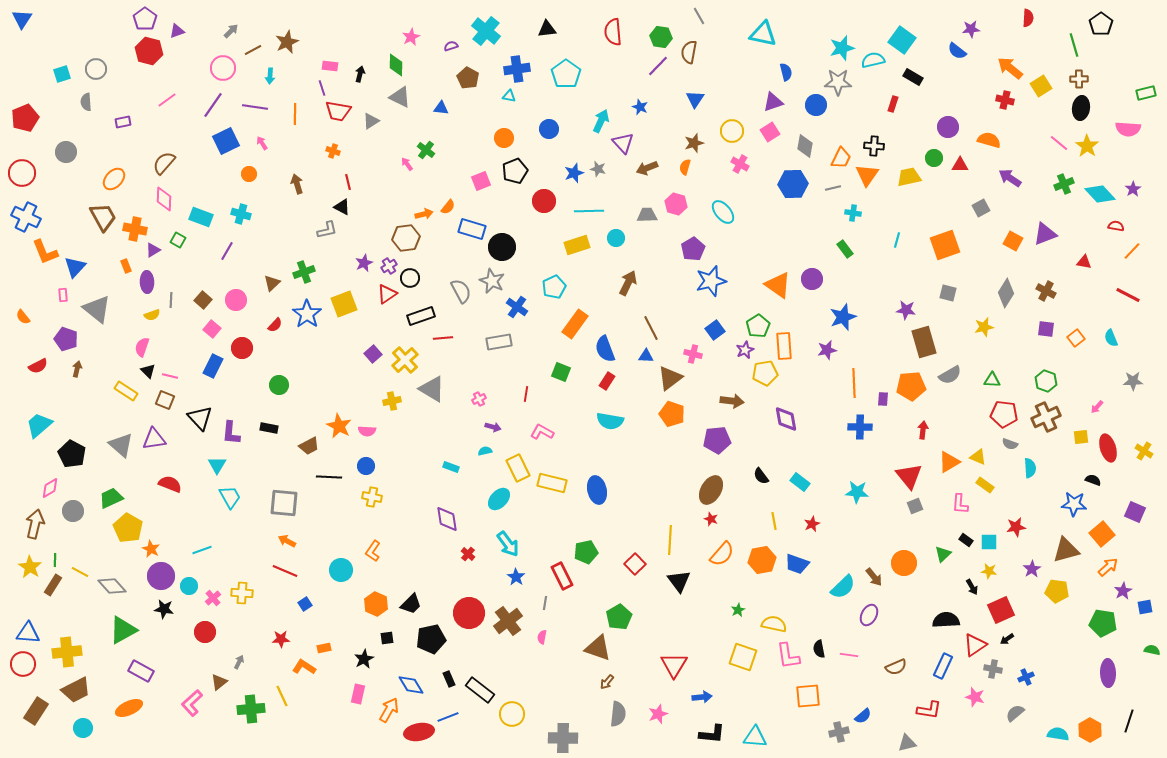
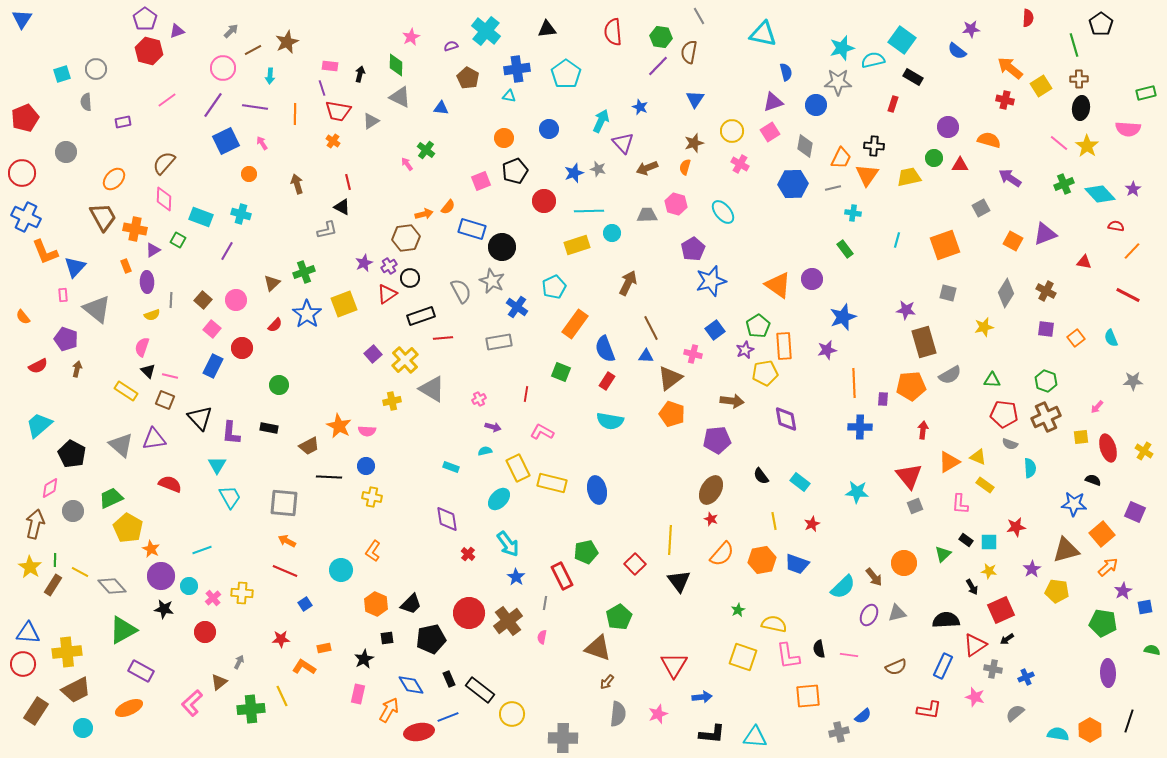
orange cross at (333, 151): moved 10 px up; rotated 16 degrees clockwise
cyan circle at (616, 238): moved 4 px left, 5 px up
gray triangle at (907, 743): moved 10 px left, 130 px up
